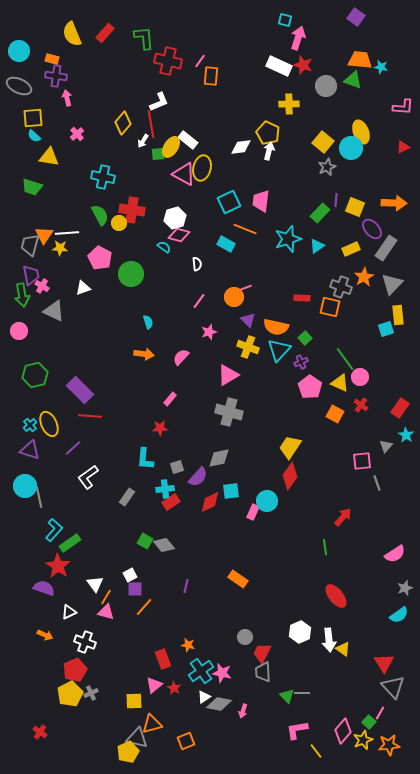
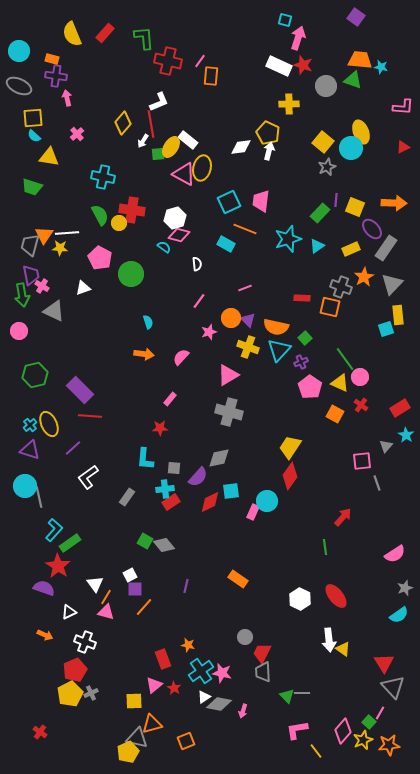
orange circle at (234, 297): moved 3 px left, 21 px down
red rectangle at (400, 408): rotated 24 degrees clockwise
gray square at (177, 467): moved 3 px left, 1 px down; rotated 24 degrees clockwise
white hexagon at (300, 632): moved 33 px up; rotated 10 degrees counterclockwise
